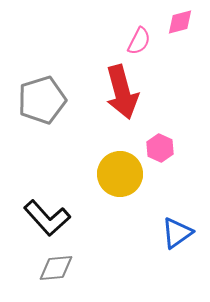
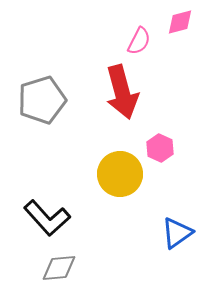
gray diamond: moved 3 px right
